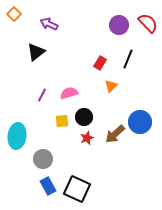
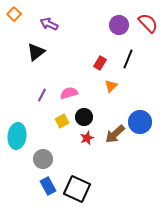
yellow square: rotated 24 degrees counterclockwise
